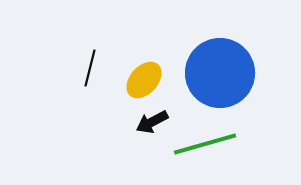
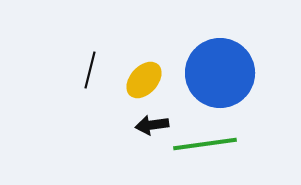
black line: moved 2 px down
black arrow: moved 3 px down; rotated 20 degrees clockwise
green line: rotated 8 degrees clockwise
